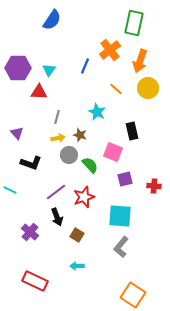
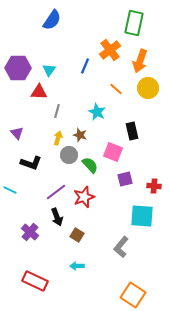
gray line: moved 6 px up
yellow arrow: rotated 64 degrees counterclockwise
cyan square: moved 22 px right
